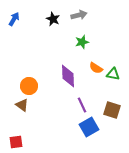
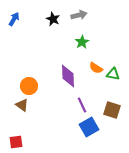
green star: rotated 16 degrees counterclockwise
